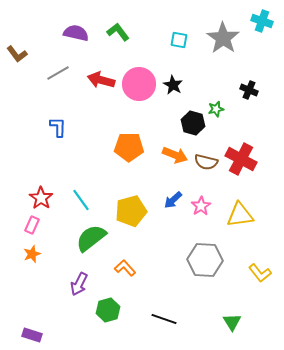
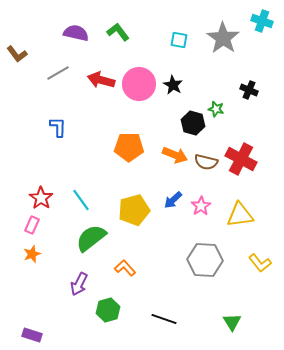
green star: rotated 28 degrees clockwise
yellow pentagon: moved 3 px right, 1 px up
yellow L-shape: moved 10 px up
